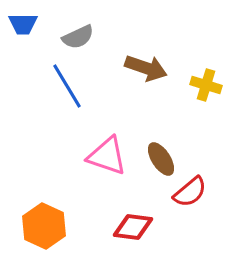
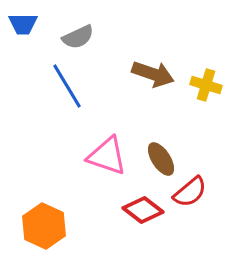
brown arrow: moved 7 px right, 6 px down
red diamond: moved 10 px right, 17 px up; rotated 30 degrees clockwise
